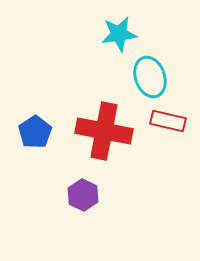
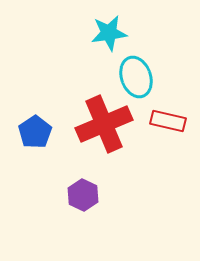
cyan star: moved 10 px left, 1 px up
cyan ellipse: moved 14 px left
red cross: moved 7 px up; rotated 34 degrees counterclockwise
